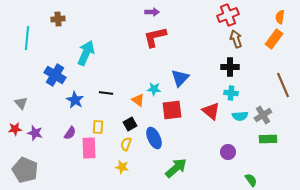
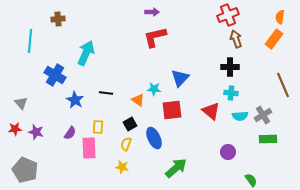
cyan line: moved 3 px right, 3 px down
purple star: moved 1 px right, 1 px up
